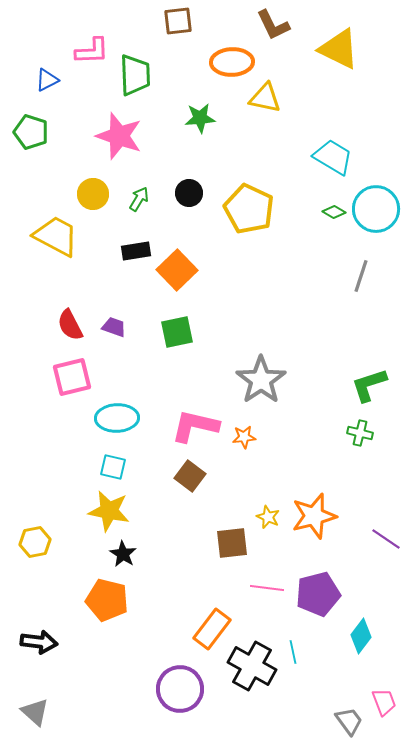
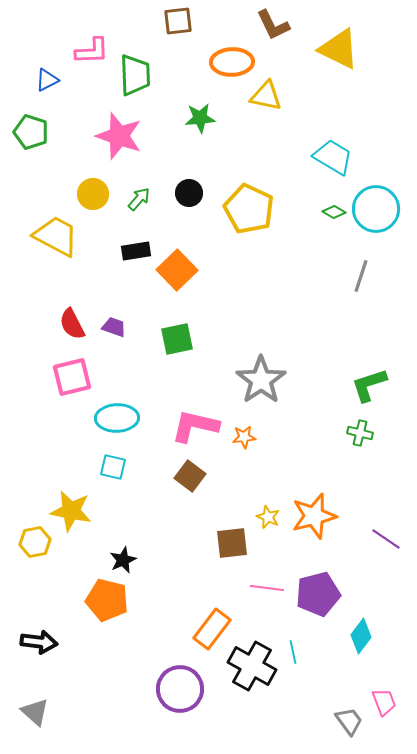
yellow triangle at (265, 98): moved 1 px right, 2 px up
green arrow at (139, 199): rotated 10 degrees clockwise
red semicircle at (70, 325): moved 2 px right, 1 px up
green square at (177, 332): moved 7 px down
yellow star at (109, 511): moved 38 px left
black star at (123, 554): moved 6 px down; rotated 16 degrees clockwise
